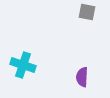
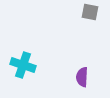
gray square: moved 3 px right
